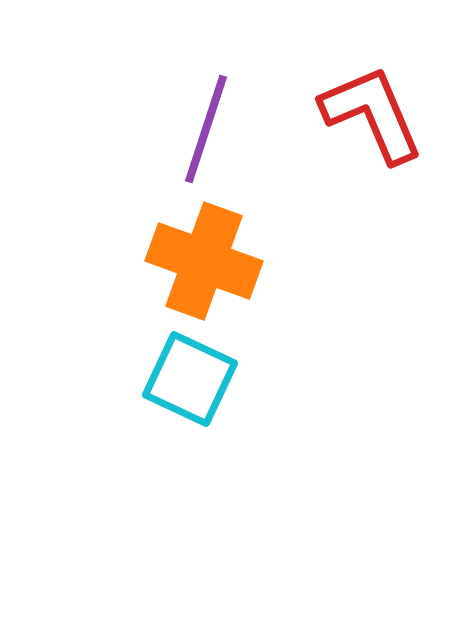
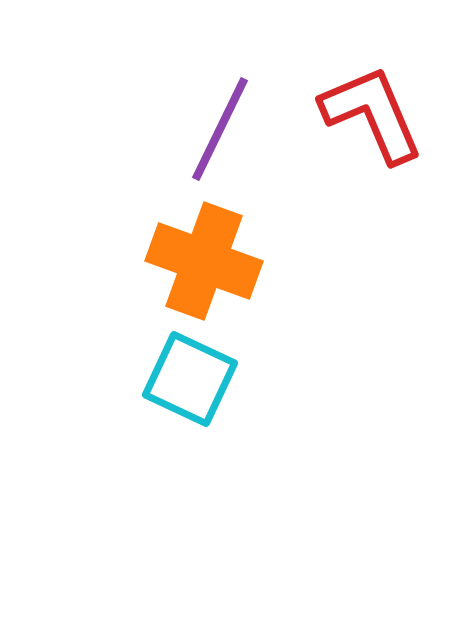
purple line: moved 14 px right; rotated 8 degrees clockwise
